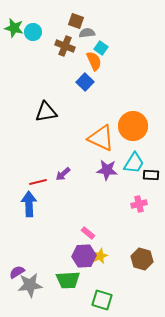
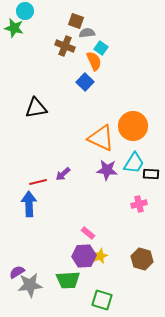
cyan circle: moved 8 px left, 21 px up
black triangle: moved 10 px left, 4 px up
black rectangle: moved 1 px up
